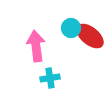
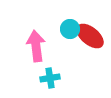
cyan circle: moved 1 px left, 1 px down
